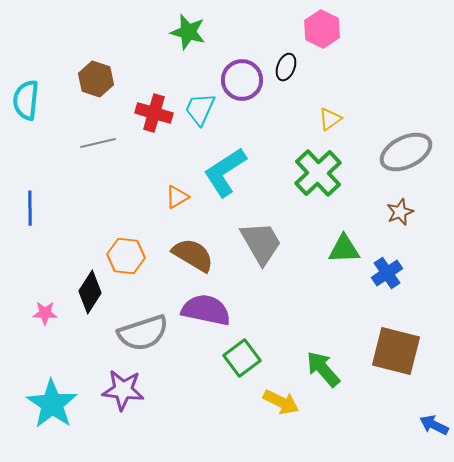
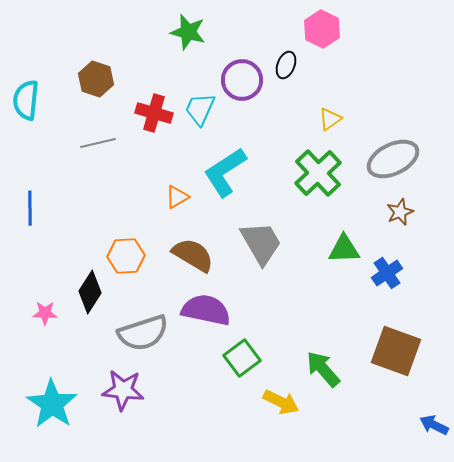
black ellipse: moved 2 px up
gray ellipse: moved 13 px left, 7 px down
orange hexagon: rotated 9 degrees counterclockwise
brown square: rotated 6 degrees clockwise
